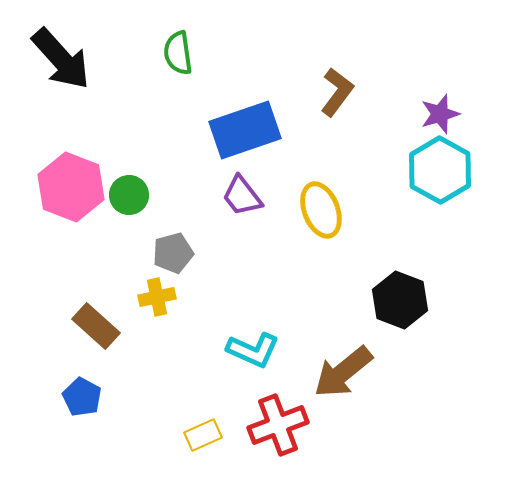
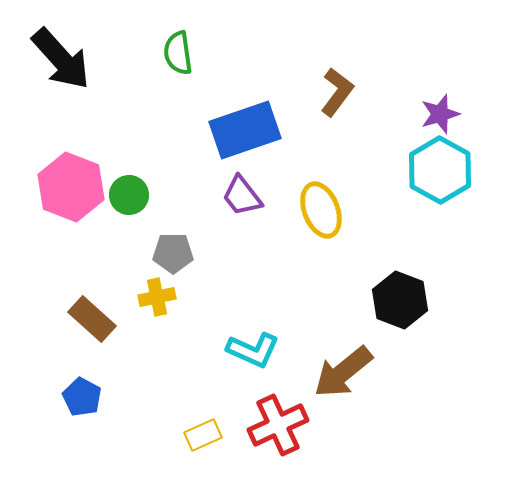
gray pentagon: rotated 15 degrees clockwise
brown rectangle: moved 4 px left, 7 px up
red cross: rotated 4 degrees counterclockwise
